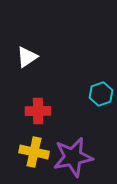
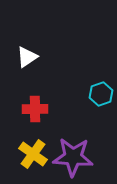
red cross: moved 3 px left, 2 px up
yellow cross: moved 1 px left, 2 px down; rotated 24 degrees clockwise
purple star: rotated 15 degrees clockwise
